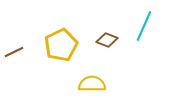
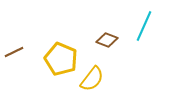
yellow pentagon: moved 14 px down; rotated 24 degrees counterclockwise
yellow semicircle: moved 5 px up; rotated 128 degrees clockwise
